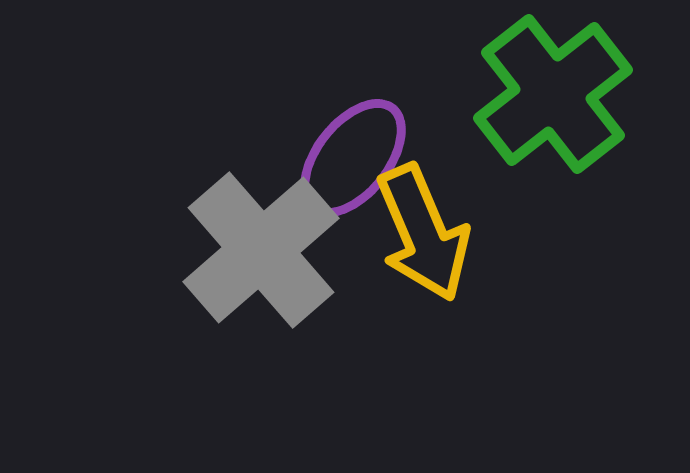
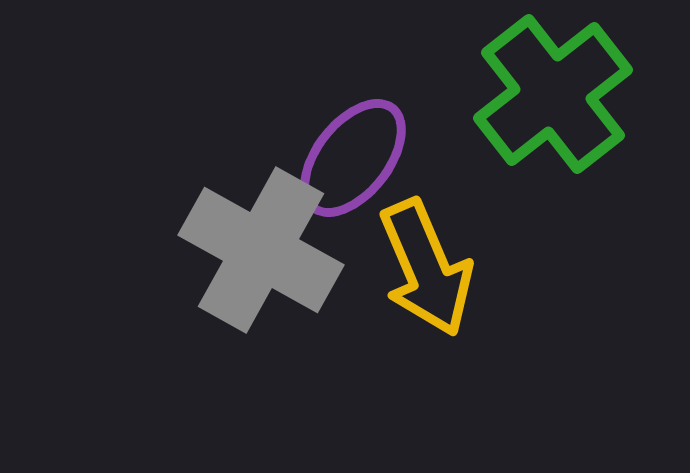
yellow arrow: moved 3 px right, 35 px down
gray cross: rotated 20 degrees counterclockwise
